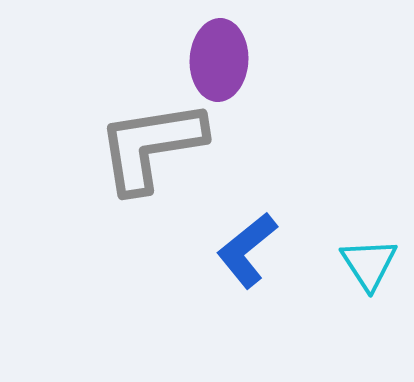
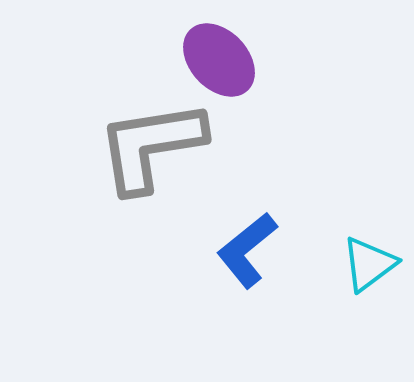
purple ellipse: rotated 46 degrees counterclockwise
cyan triangle: rotated 26 degrees clockwise
